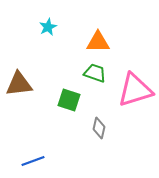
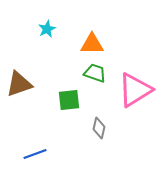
cyan star: moved 1 px left, 2 px down
orange triangle: moved 6 px left, 2 px down
brown triangle: rotated 12 degrees counterclockwise
pink triangle: rotated 15 degrees counterclockwise
green square: rotated 25 degrees counterclockwise
blue line: moved 2 px right, 7 px up
